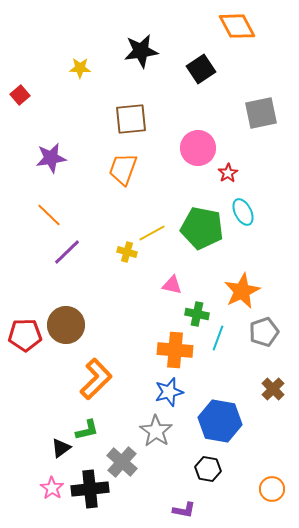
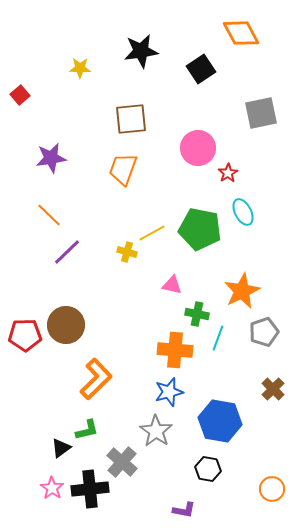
orange diamond: moved 4 px right, 7 px down
green pentagon: moved 2 px left, 1 px down
